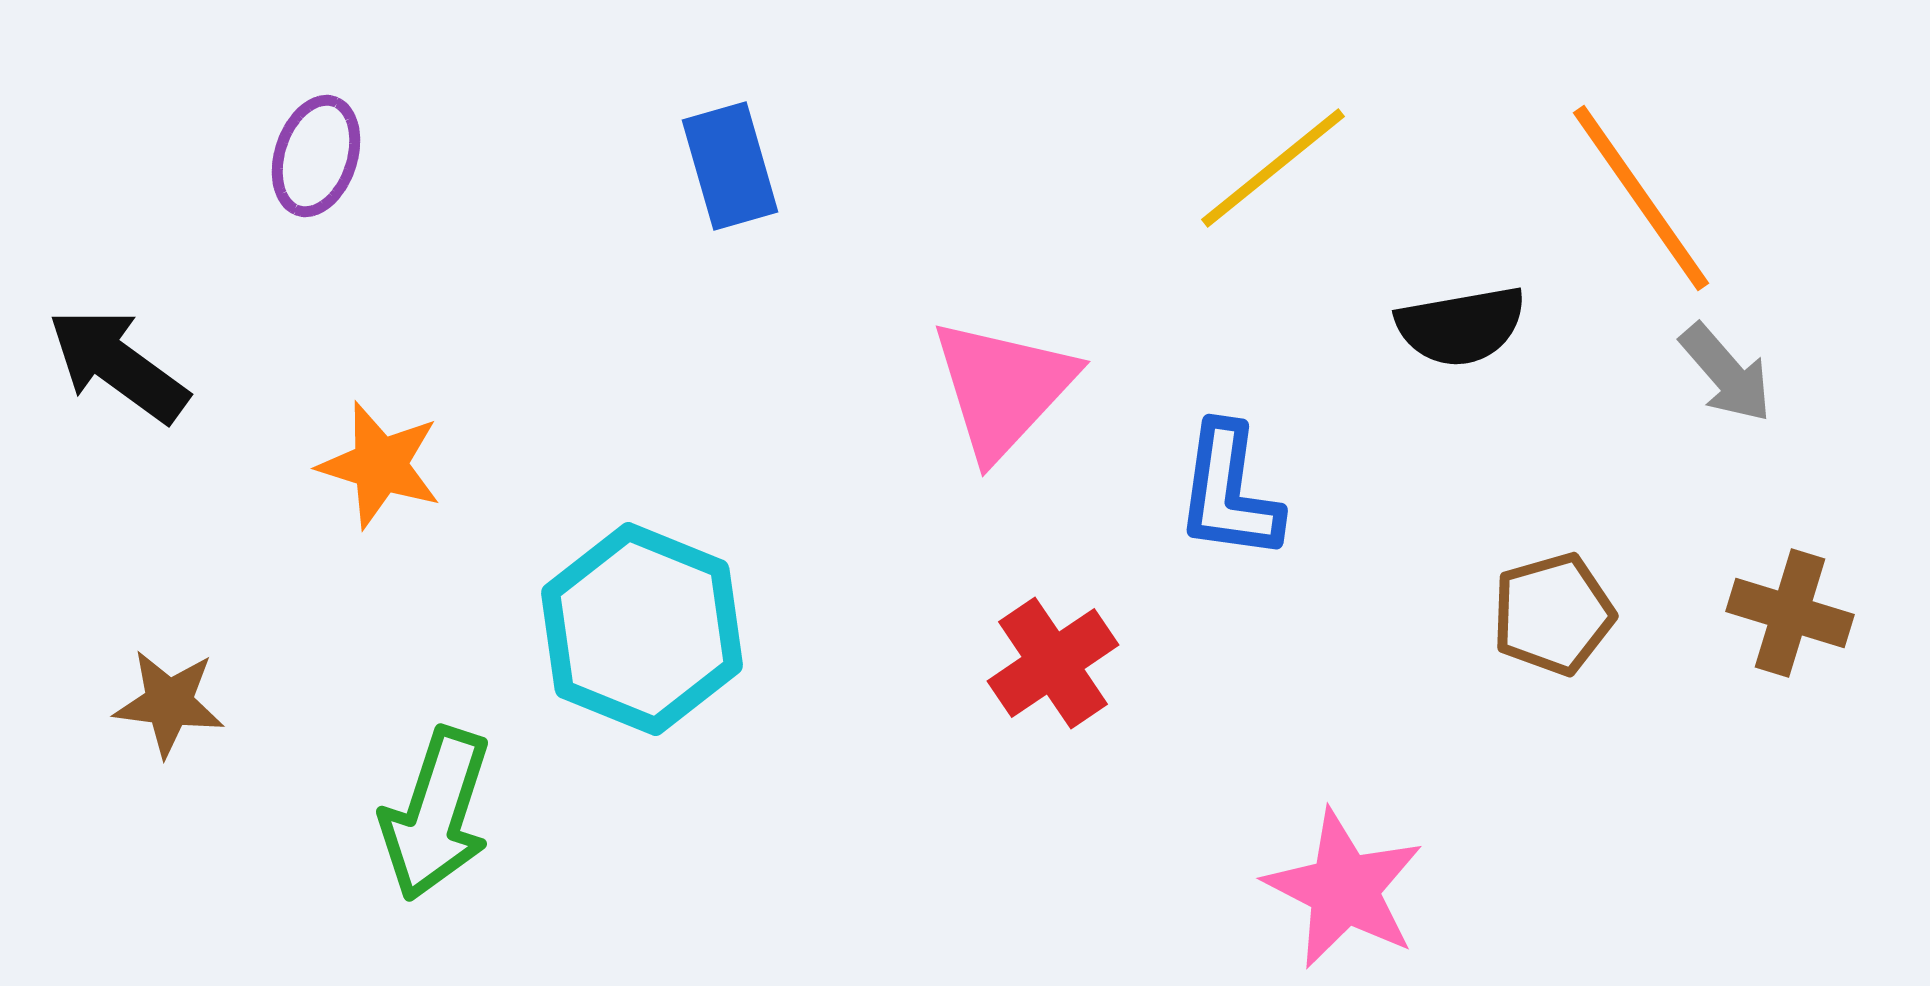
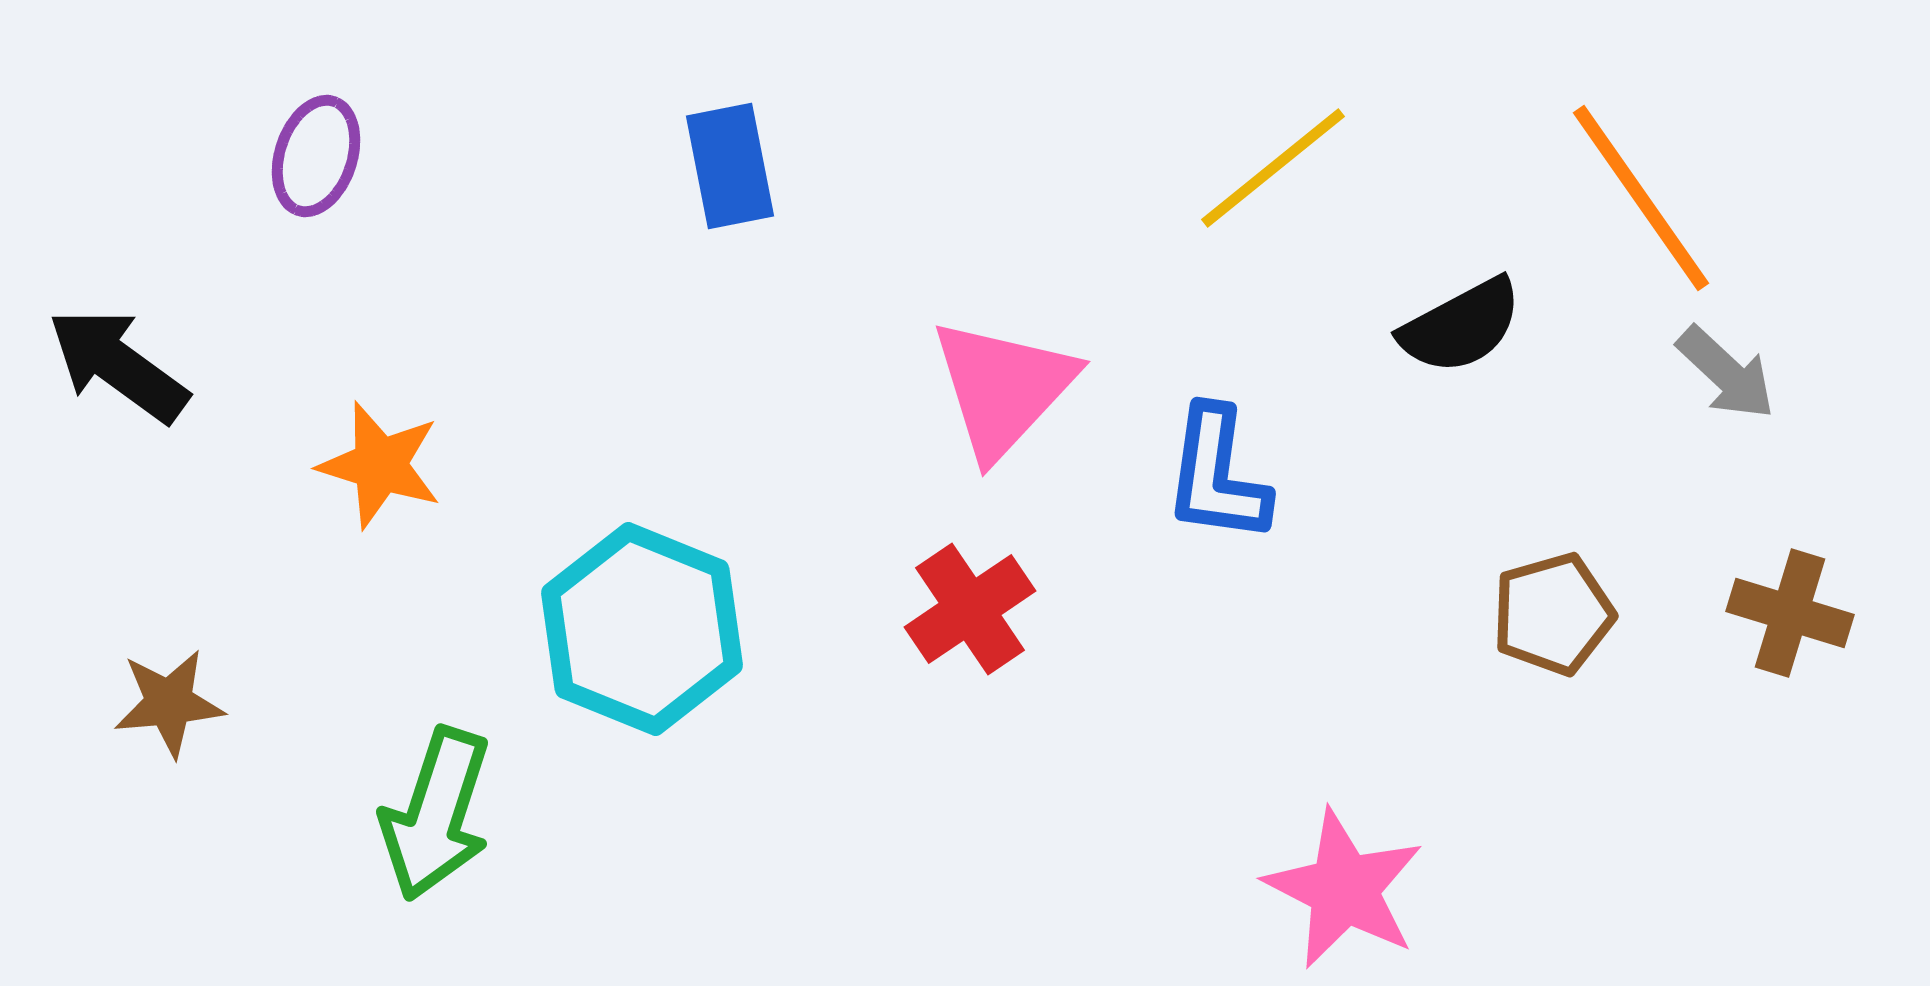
blue rectangle: rotated 5 degrees clockwise
black semicircle: rotated 18 degrees counterclockwise
gray arrow: rotated 6 degrees counterclockwise
blue L-shape: moved 12 px left, 17 px up
red cross: moved 83 px left, 54 px up
brown star: rotated 12 degrees counterclockwise
